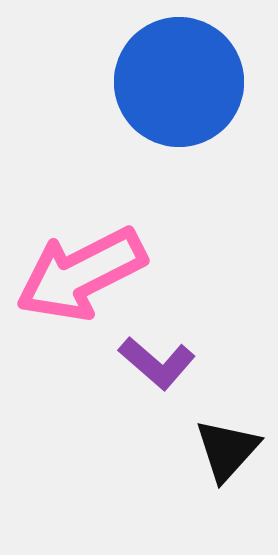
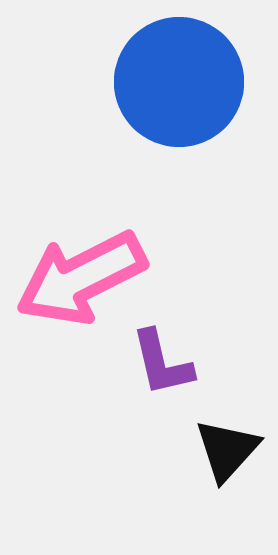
pink arrow: moved 4 px down
purple L-shape: moved 5 px right; rotated 36 degrees clockwise
